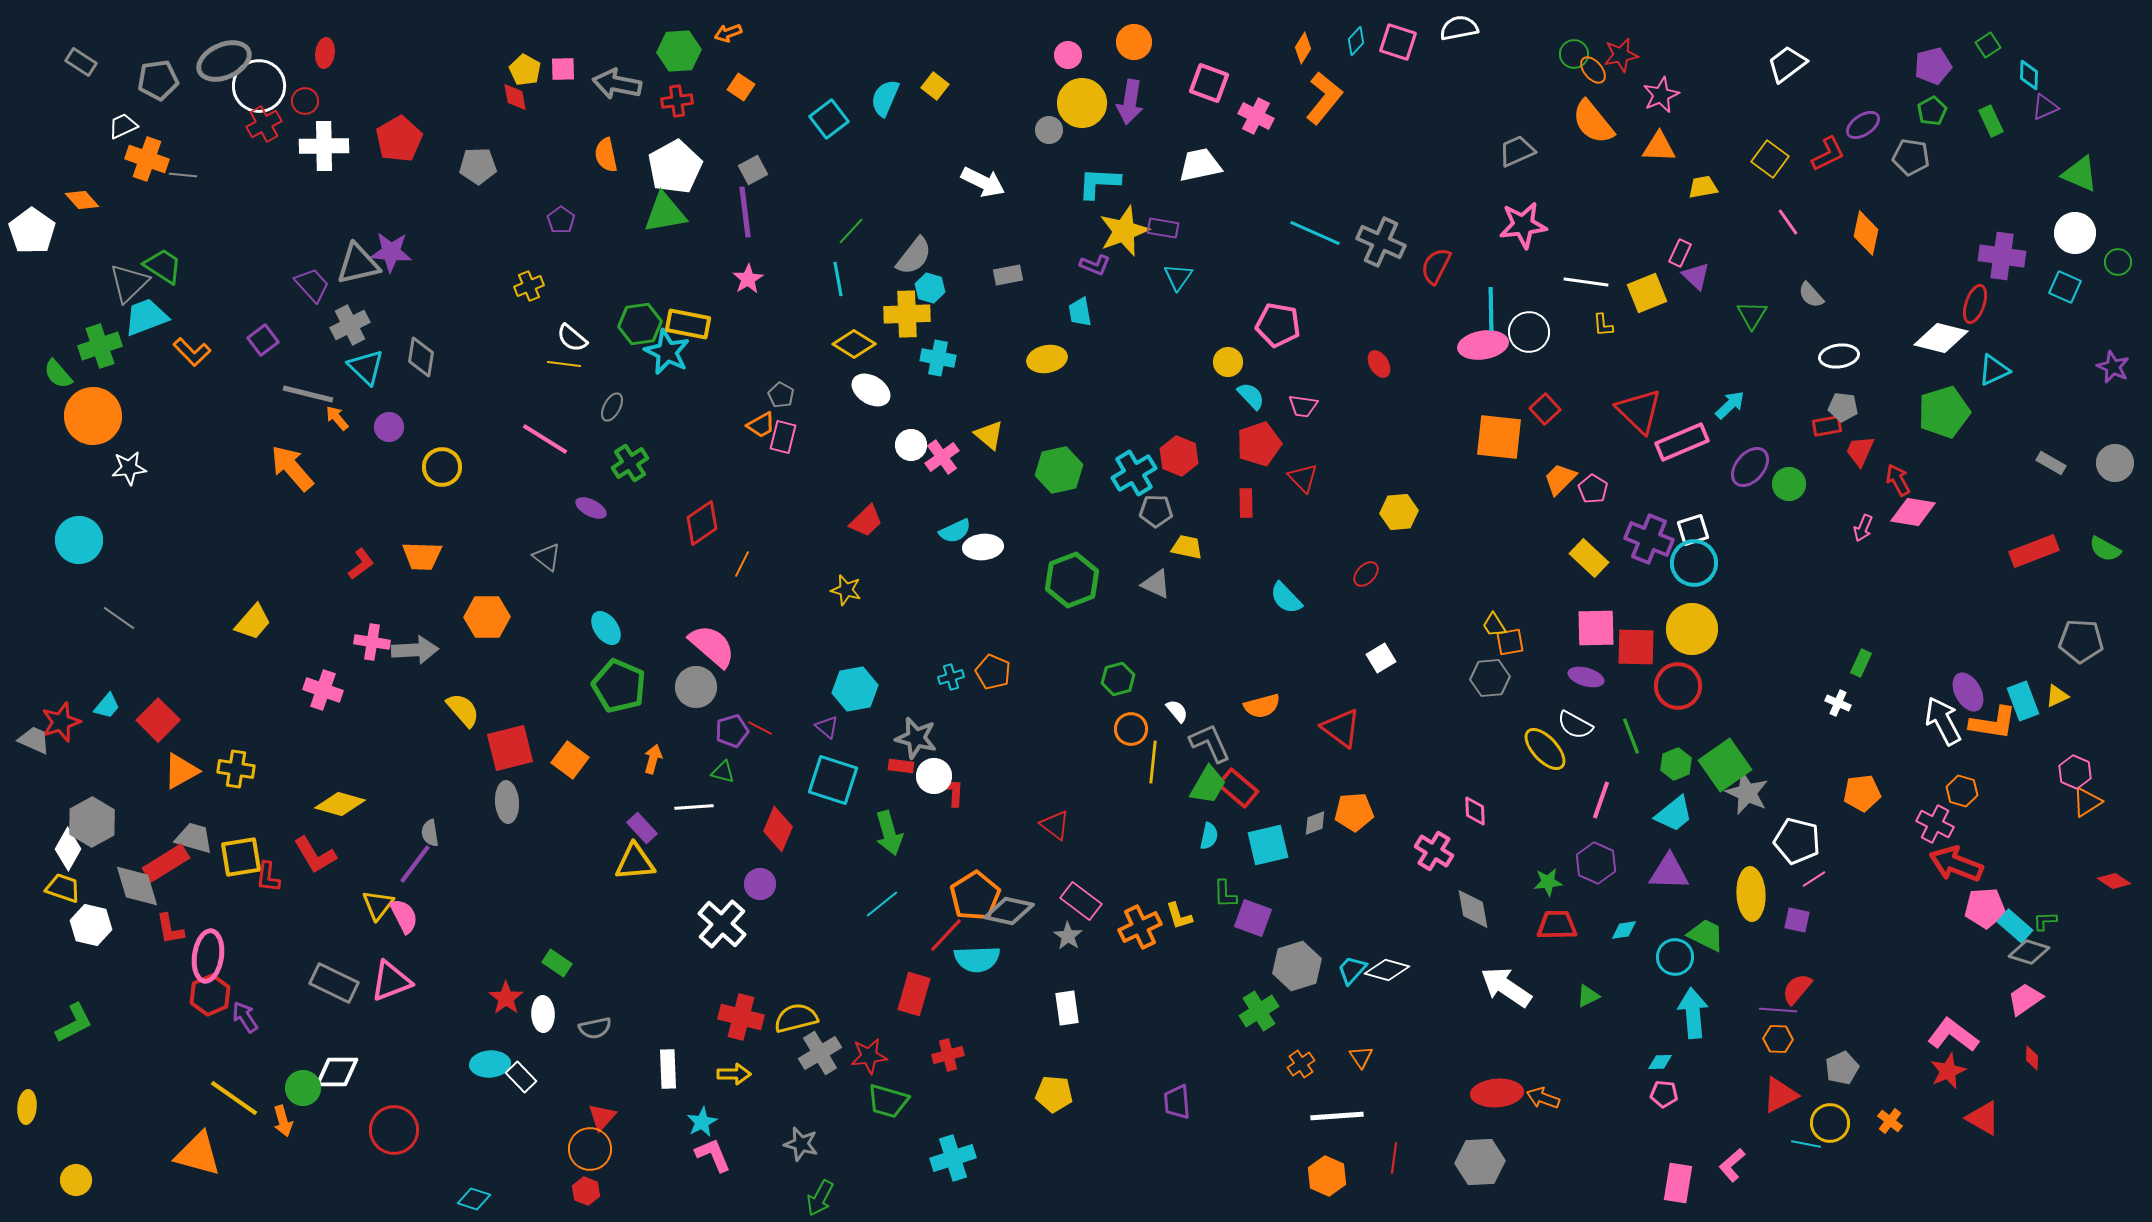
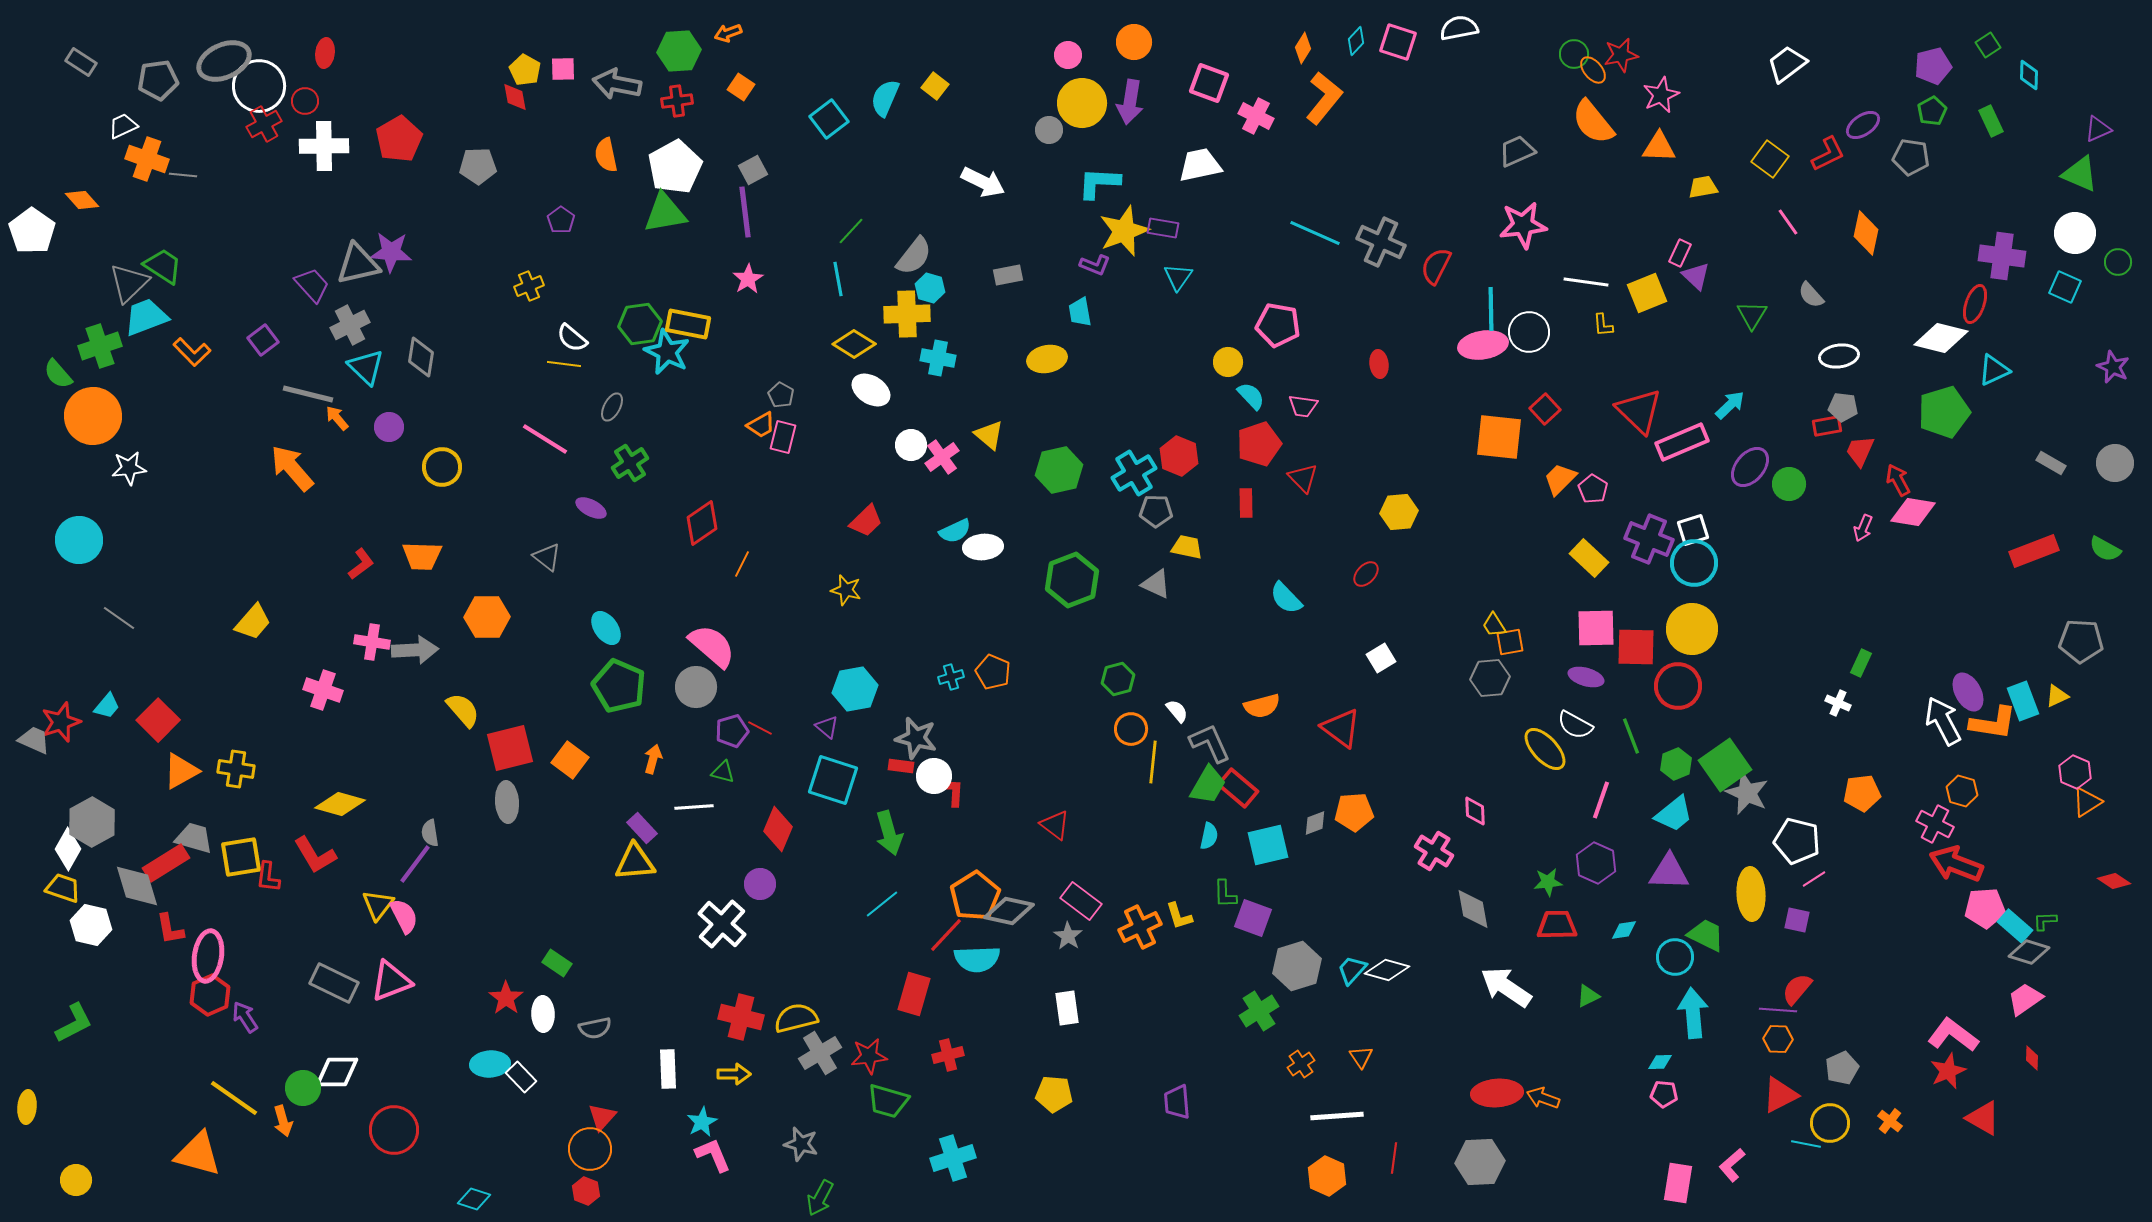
purple triangle at (2045, 107): moved 53 px right, 22 px down
red ellipse at (1379, 364): rotated 24 degrees clockwise
